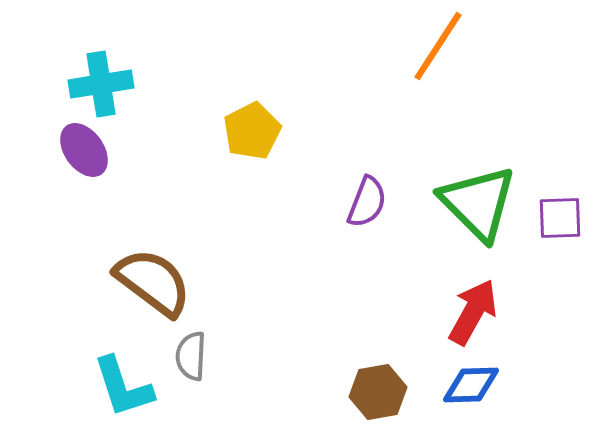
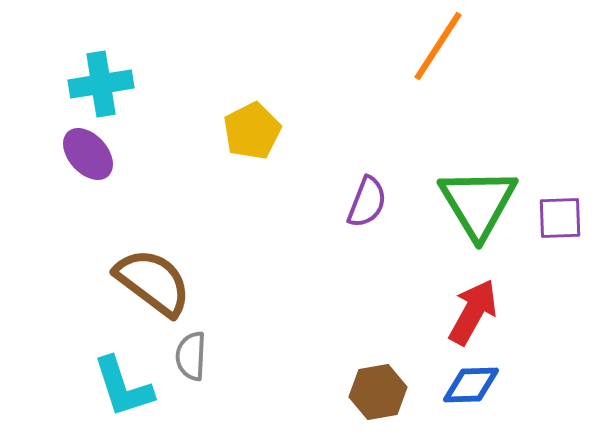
purple ellipse: moved 4 px right, 4 px down; rotated 6 degrees counterclockwise
green triangle: rotated 14 degrees clockwise
